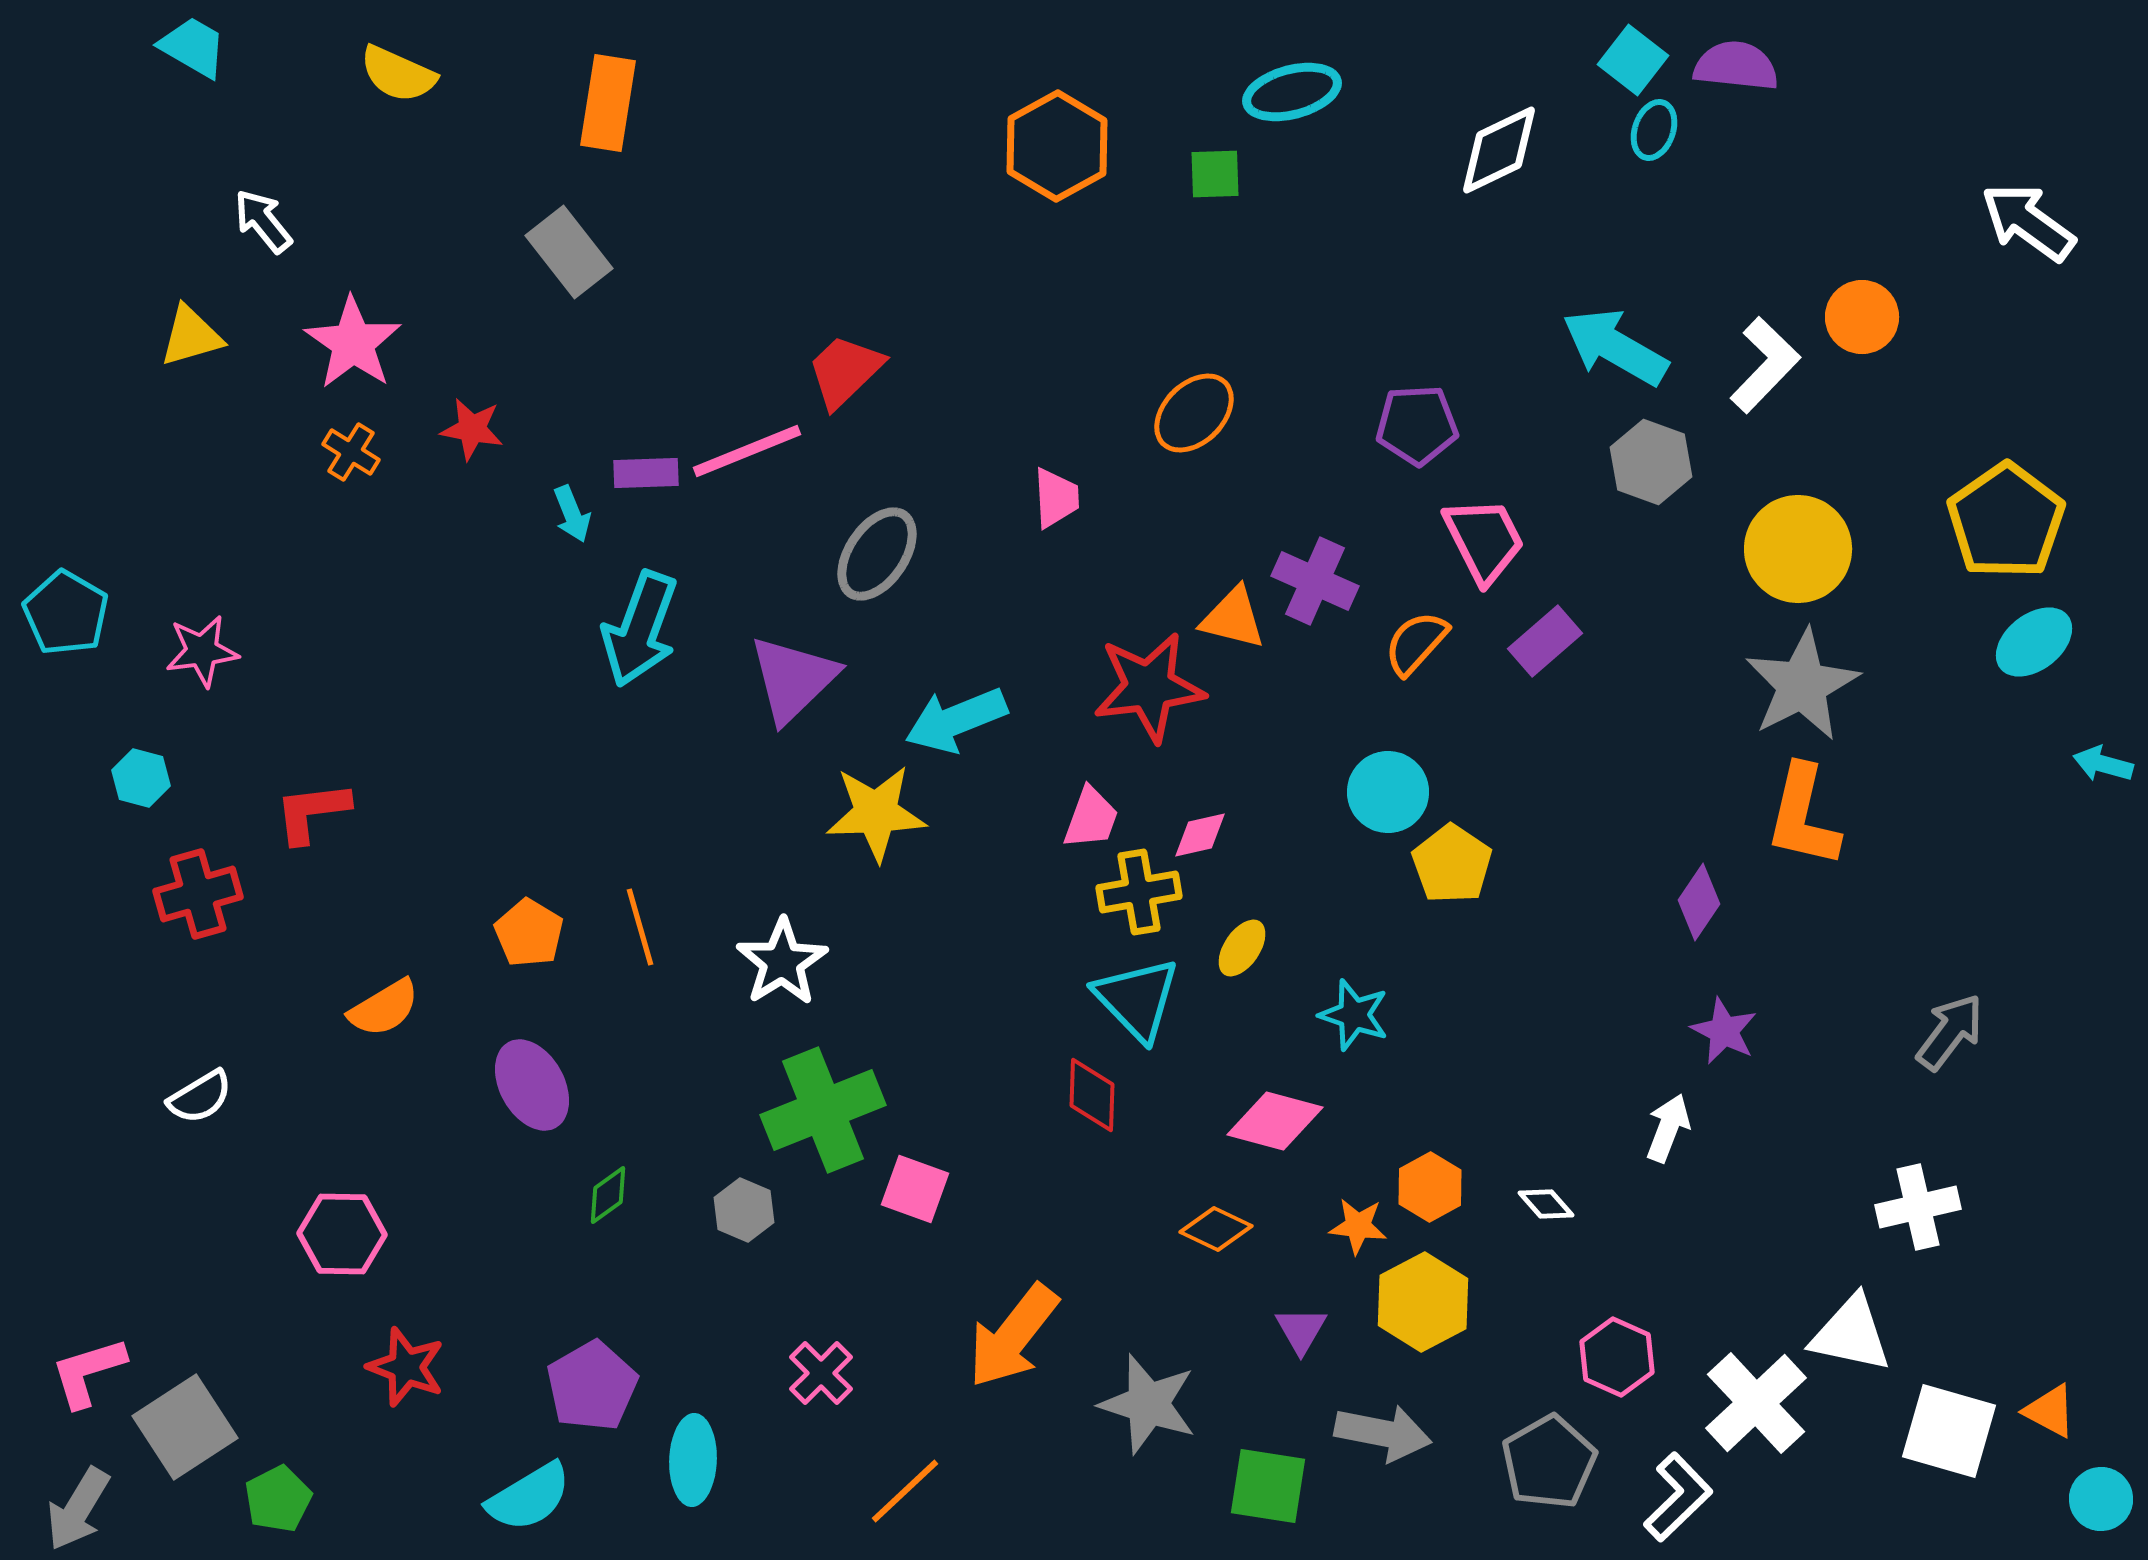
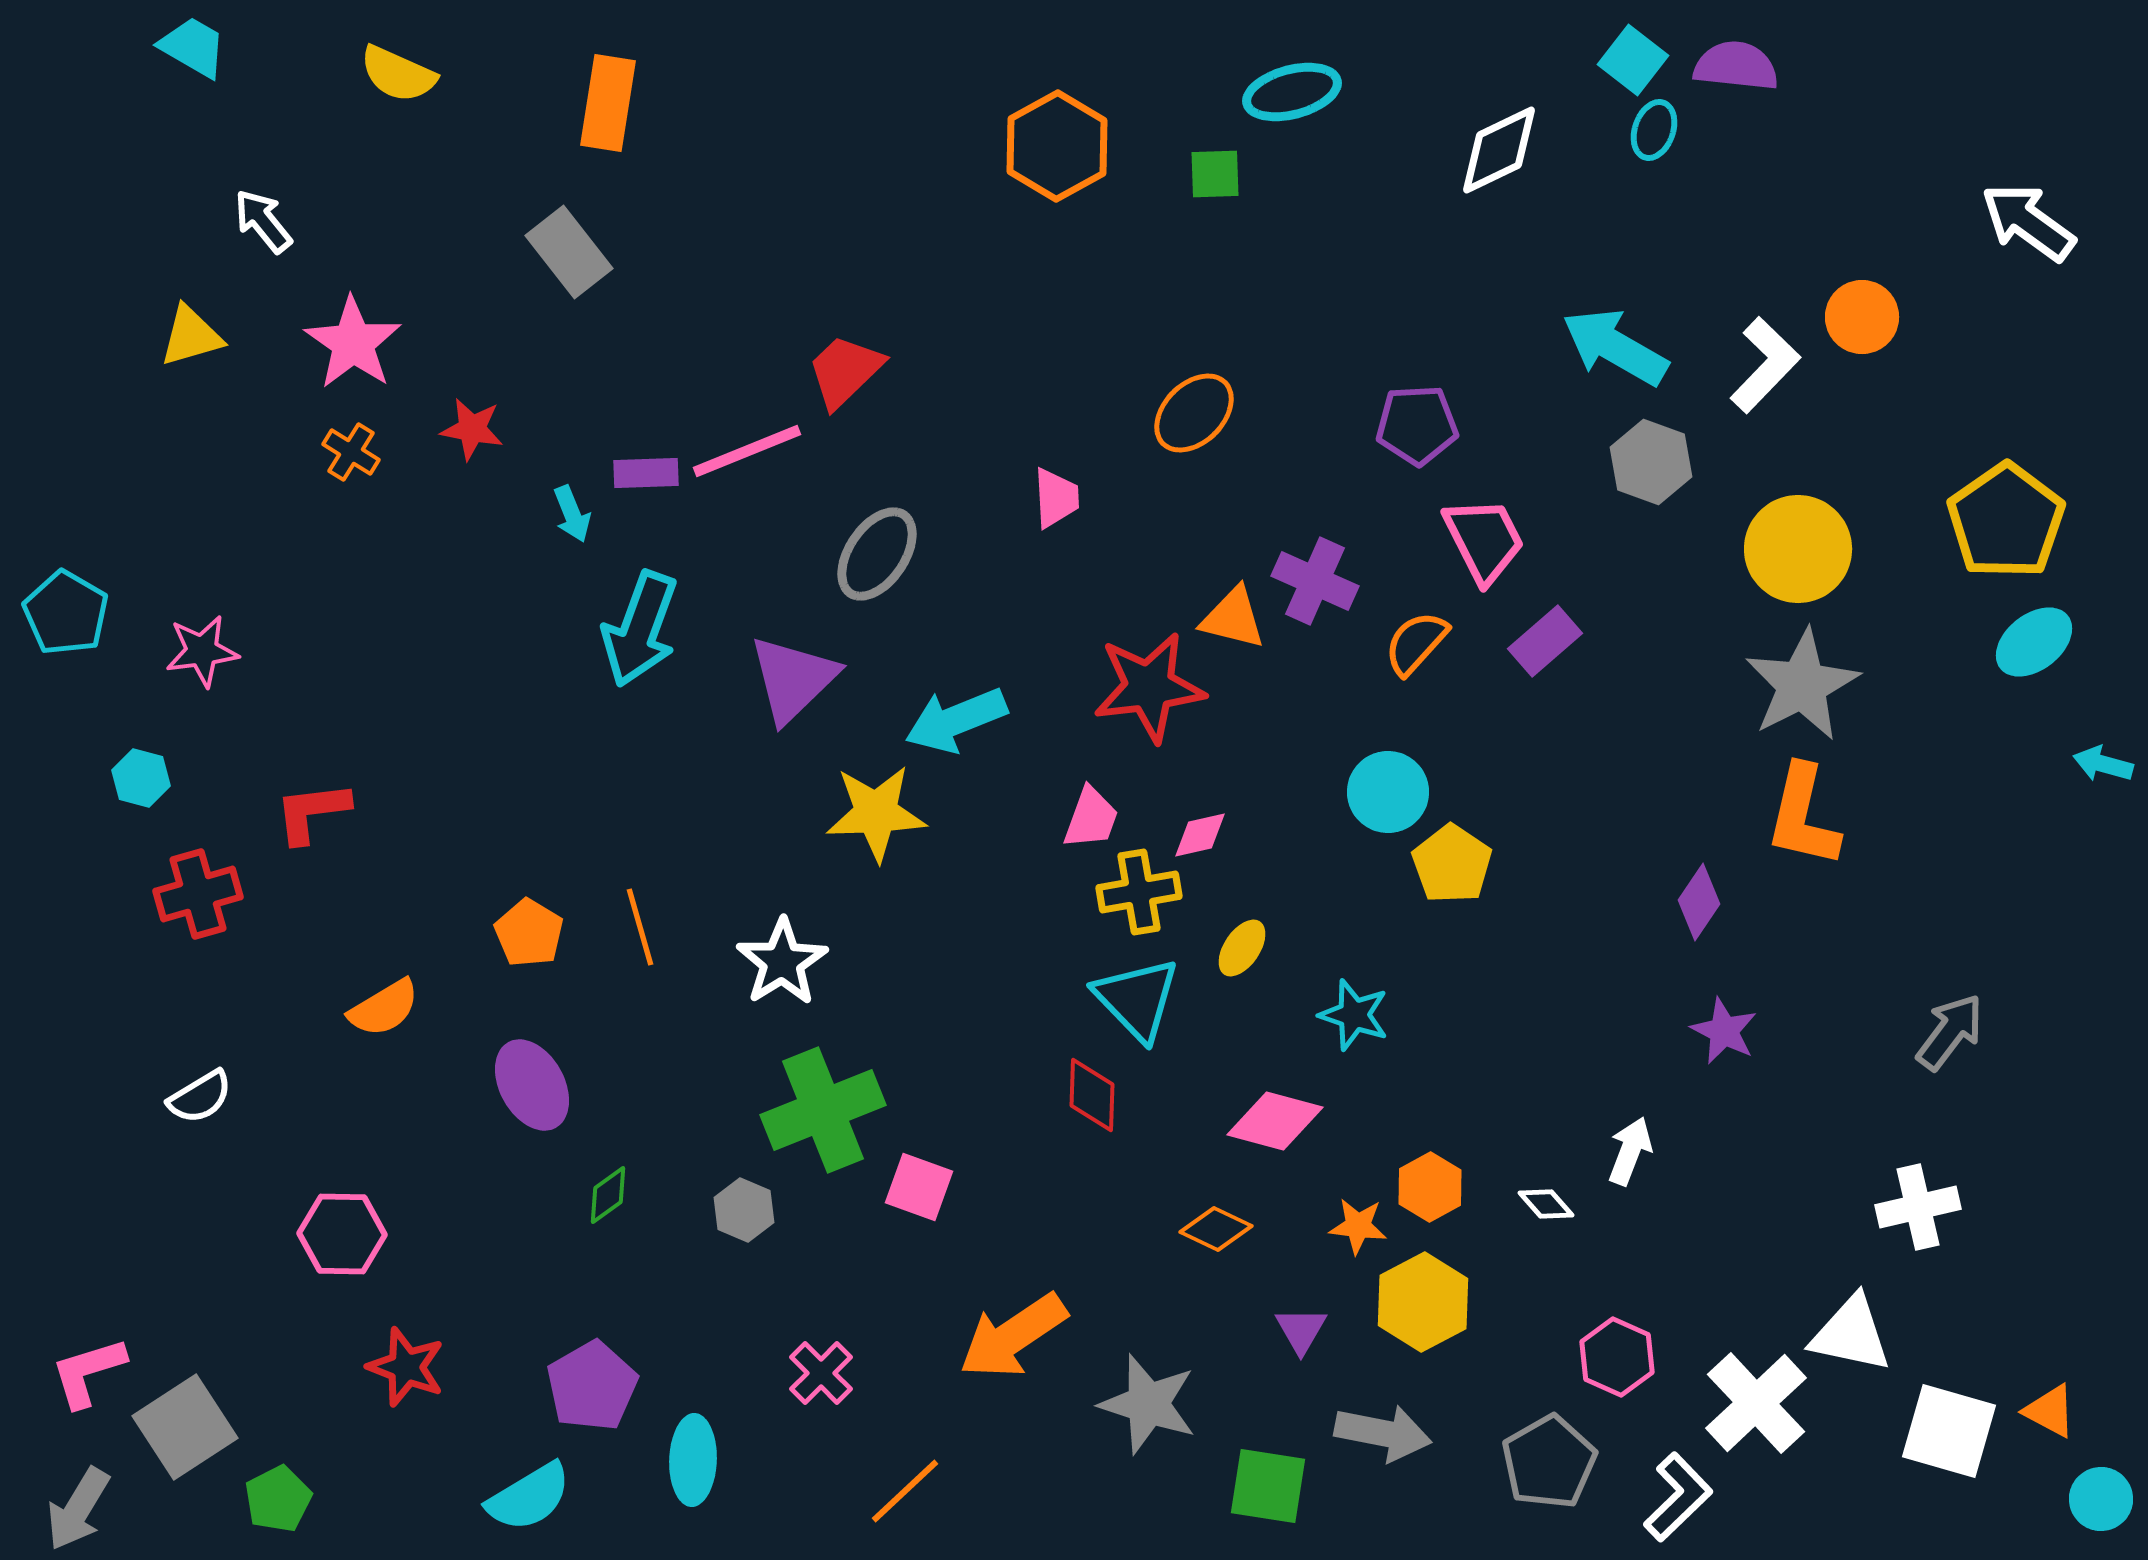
white arrow at (1668, 1128): moved 38 px left, 23 px down
pink square at (915, 1189): moved 4 px right, 2 px up
orange arrow at (1013, 1336): rotated 18 degrees clockwise
